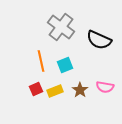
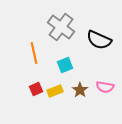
orange line: moved 7 px left, 8 px up
